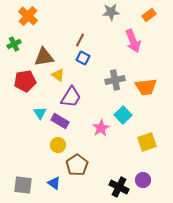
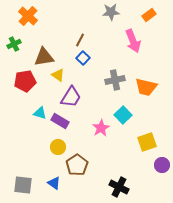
blue square: rotated 16 degrees clockwise
orange trapezoid: rotated 20 degrees clockwise
cyan triangle: rotated 40 degrees counterclockwise
yellow circle: moved 2 px down
purple circle: moved 19 px right, 15 px up
